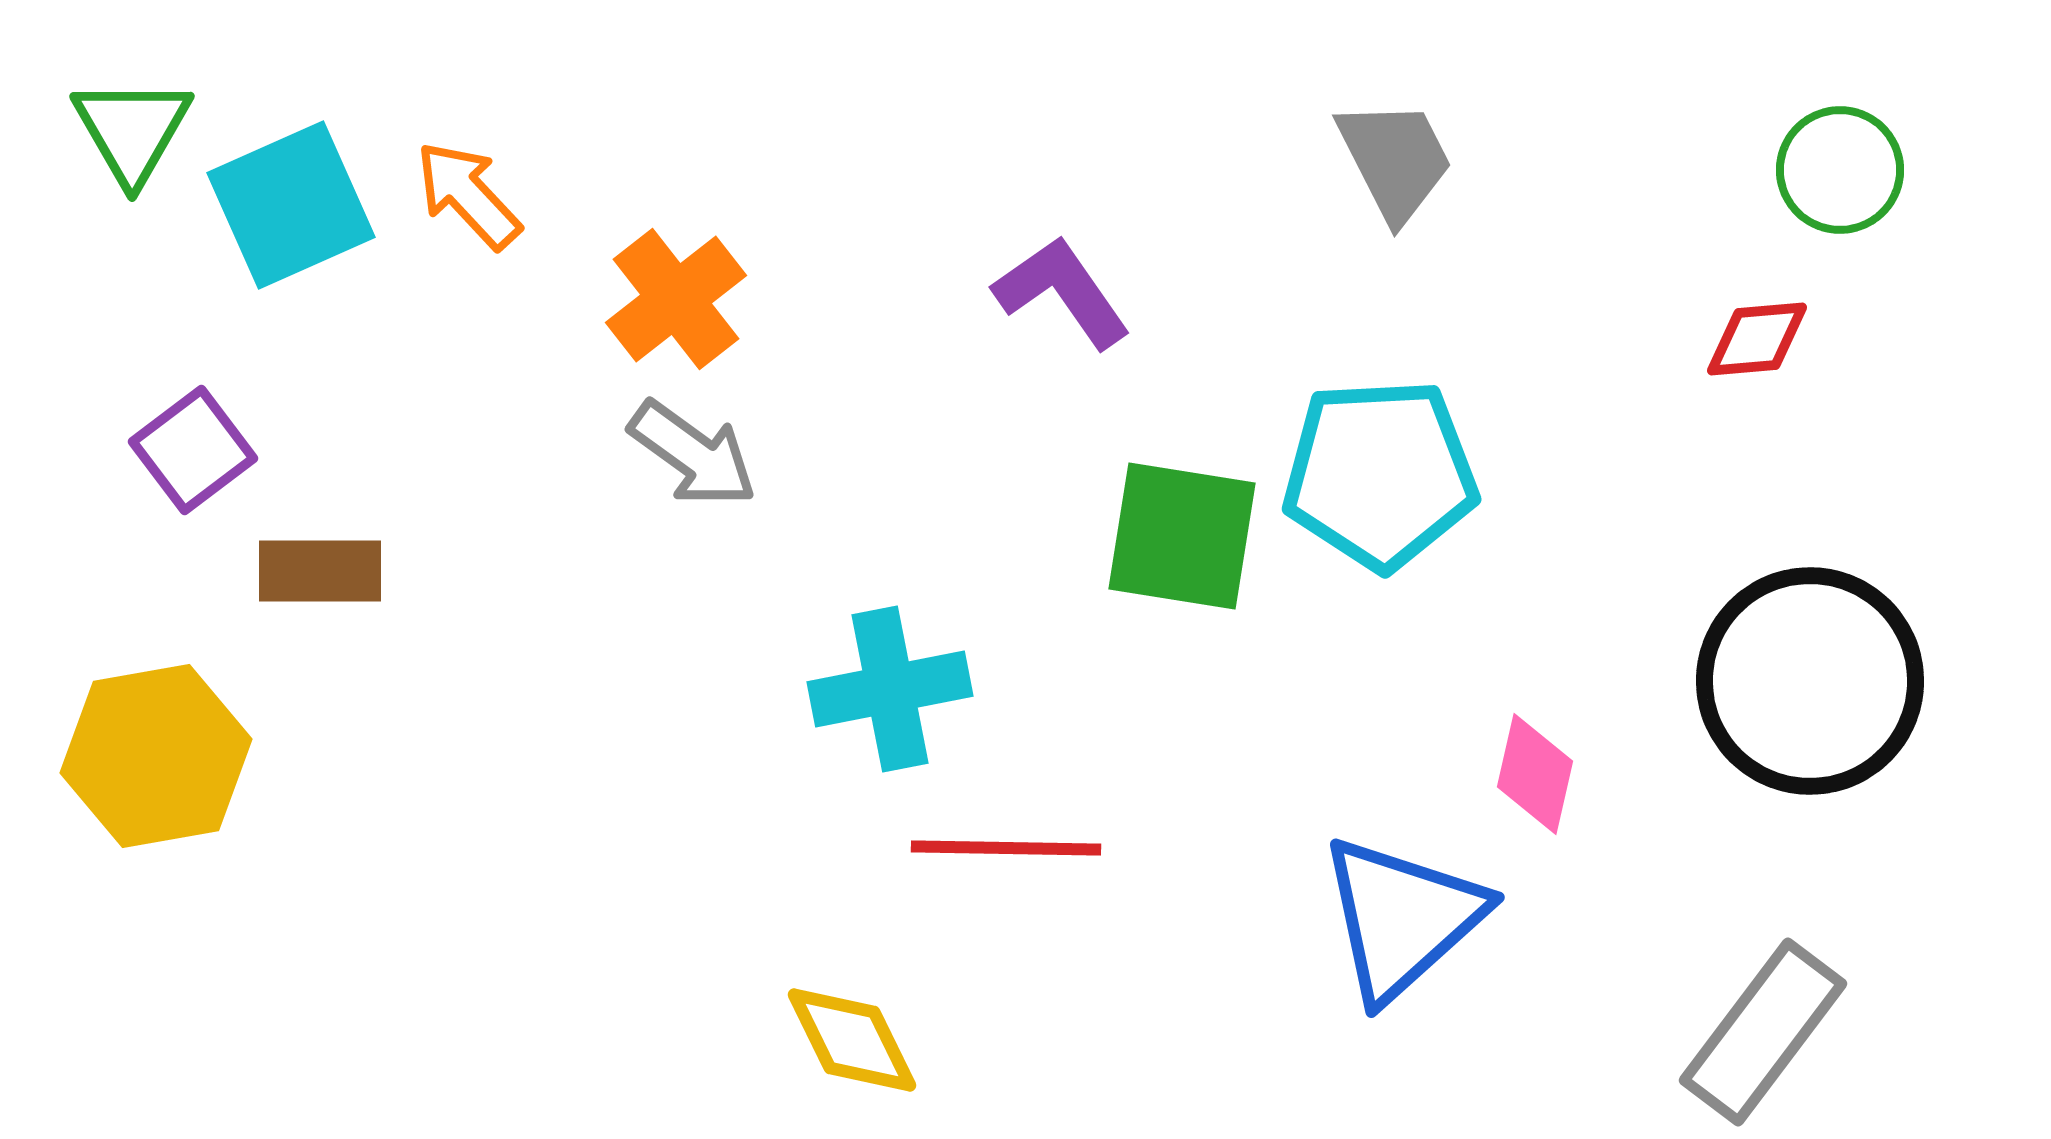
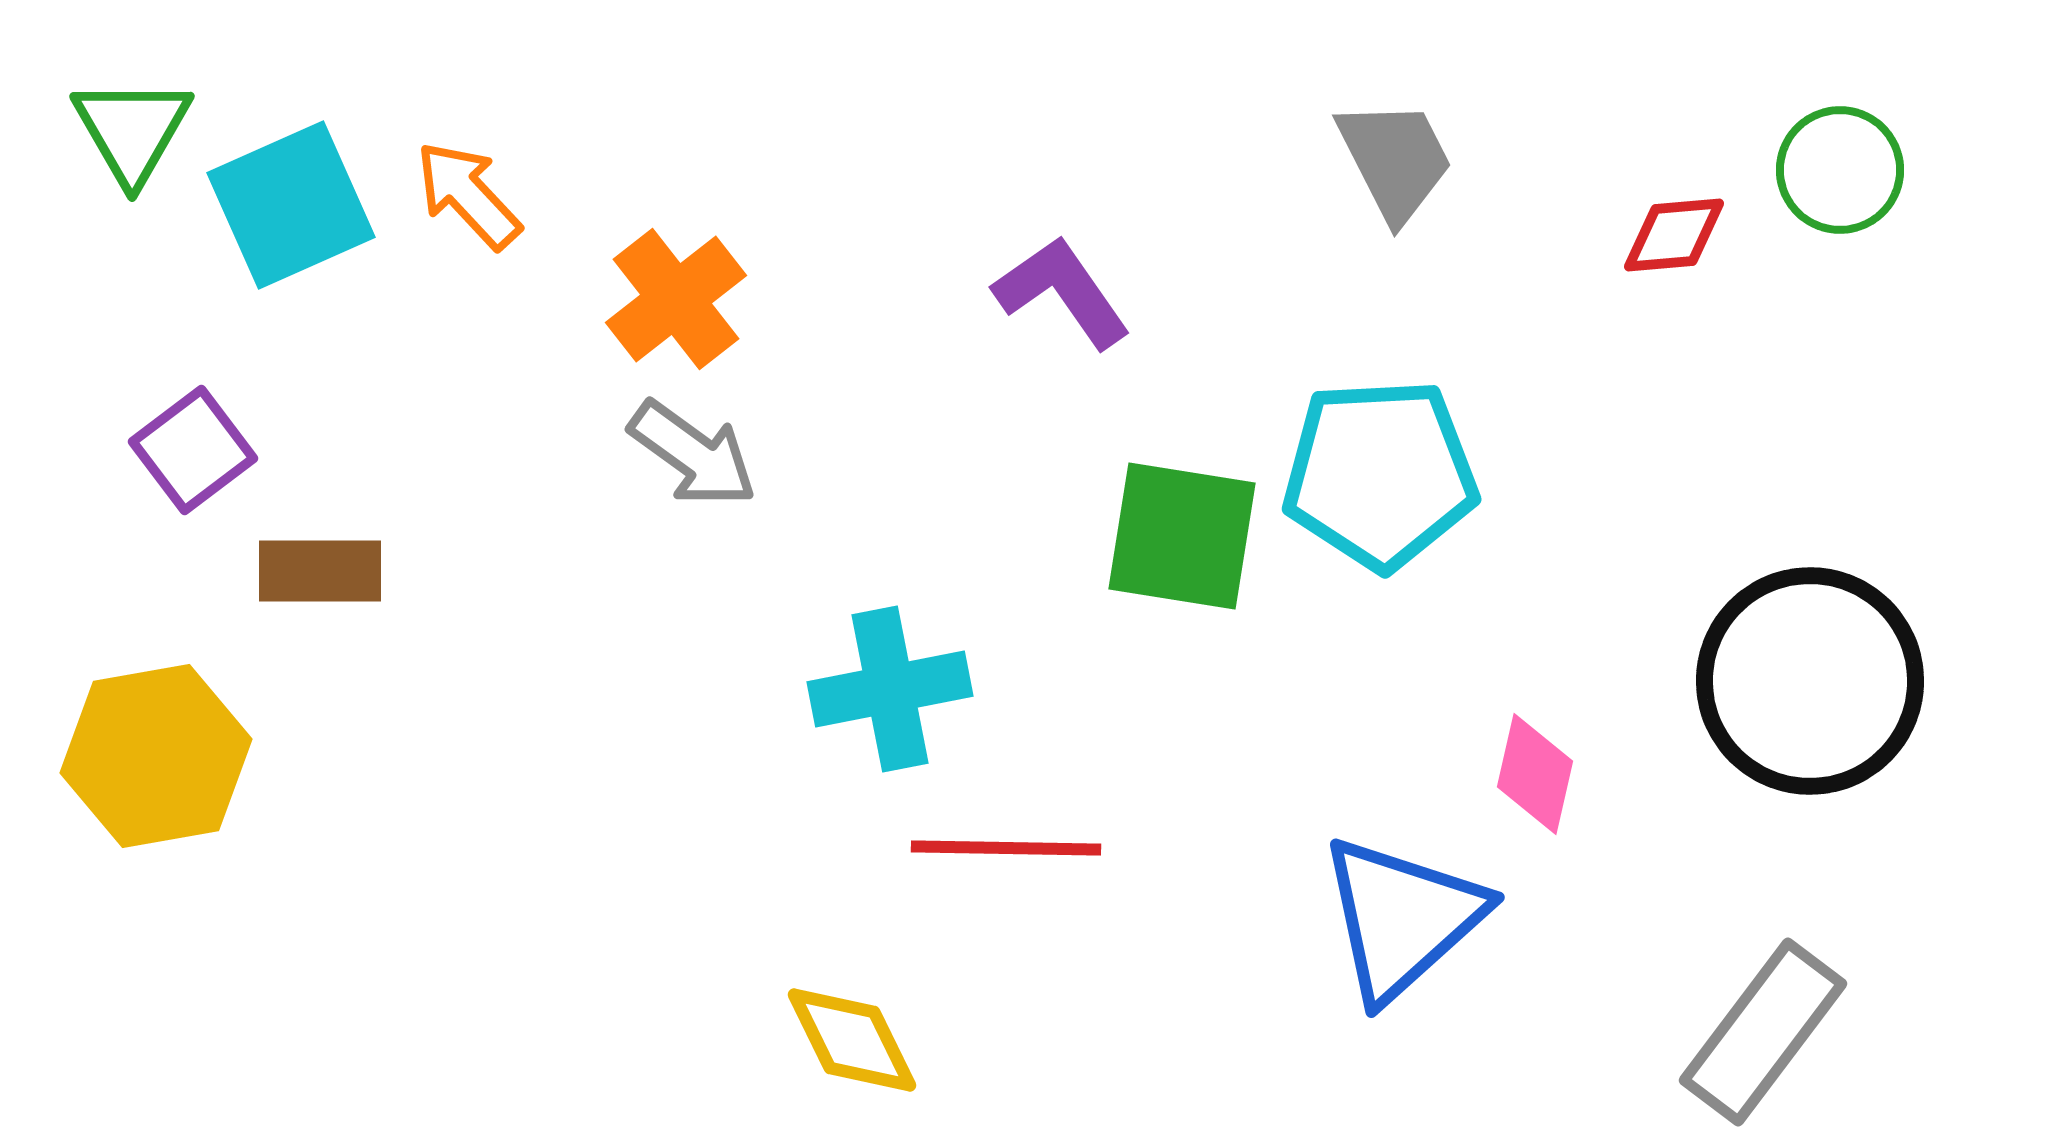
red diamond: moved 83 px left, 104 px up
